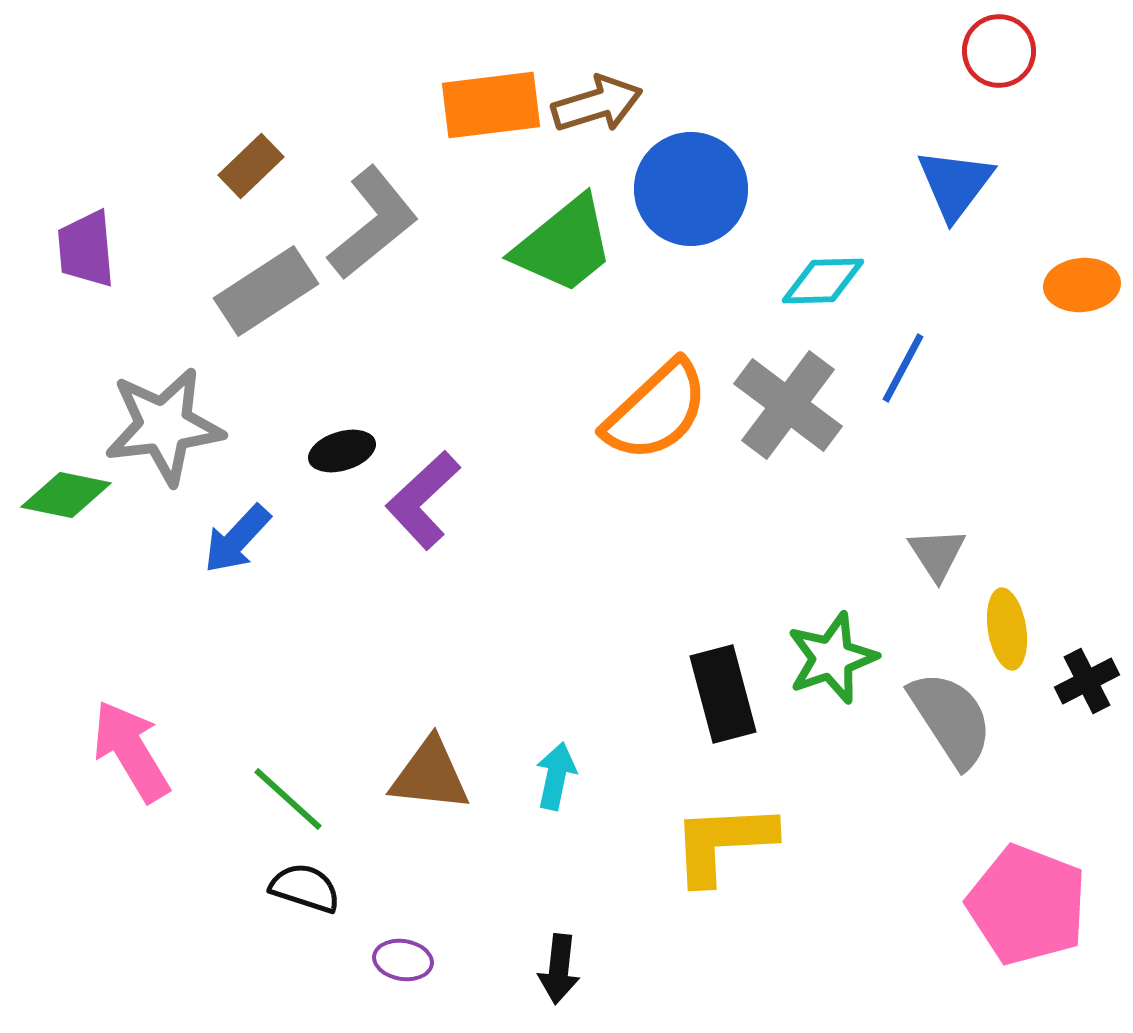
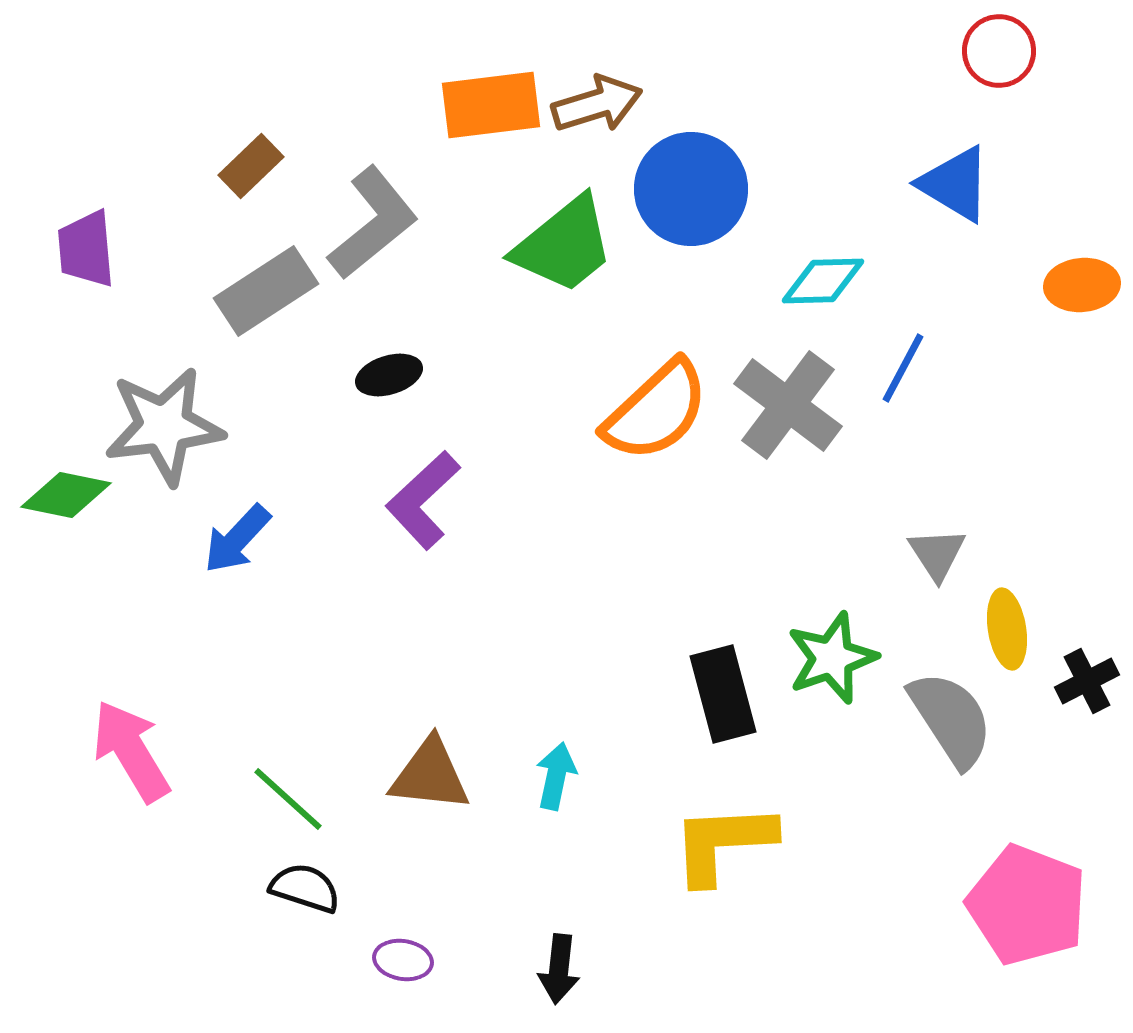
blue triangle: rotated 36 degrees counterclockwise
black ellipse: moved 47 px right, 76 px up
